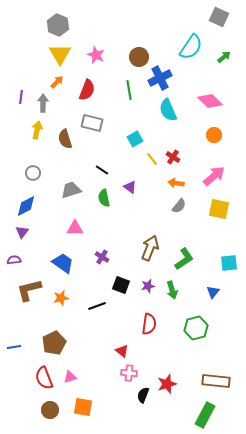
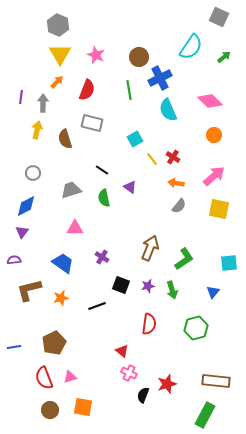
pink cross at (129, 373): rotated 21 degrees clockwise
